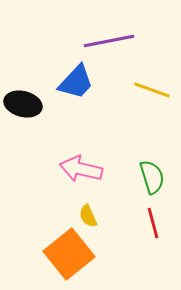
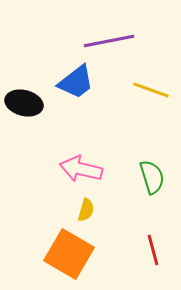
blue trapezoid: rotated 9 degrees clockwise
yellow line: moved 1 px left
black ellipse: moved 1 px right, 1 px up
yellow semicircle: moved 2 px left, 6 px up; rotated 140 degrees counterclockwise
red line: moved 27 px down
orange square: rotated 21 degrees counterclockwise
